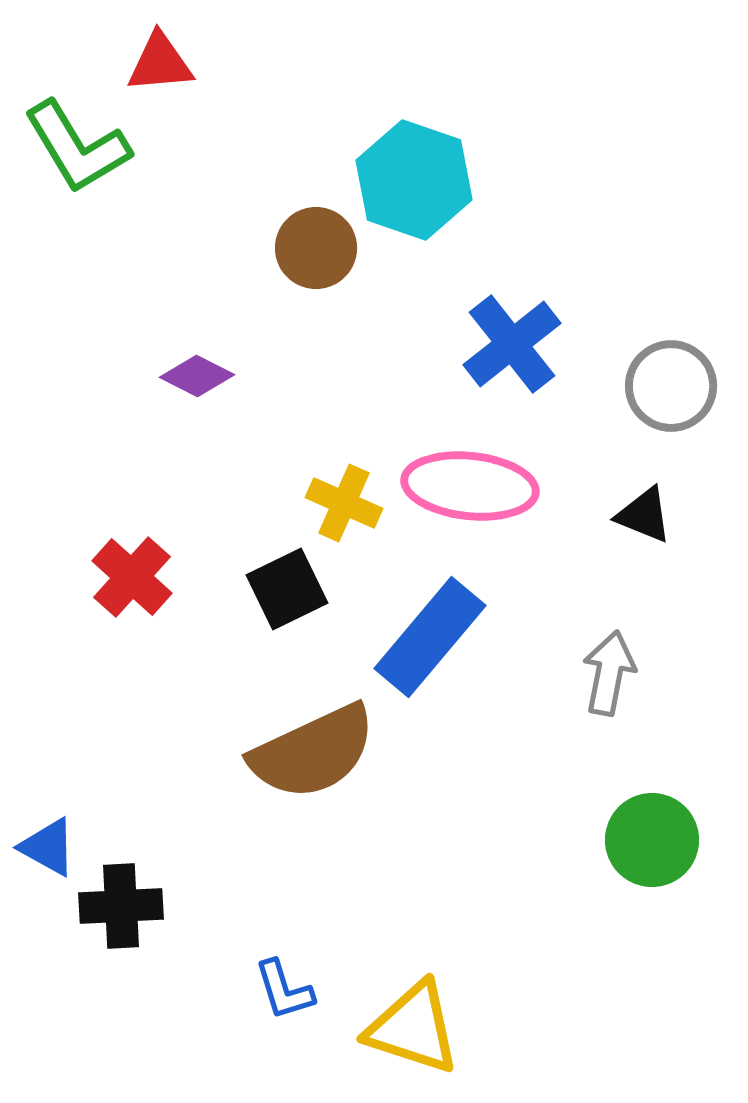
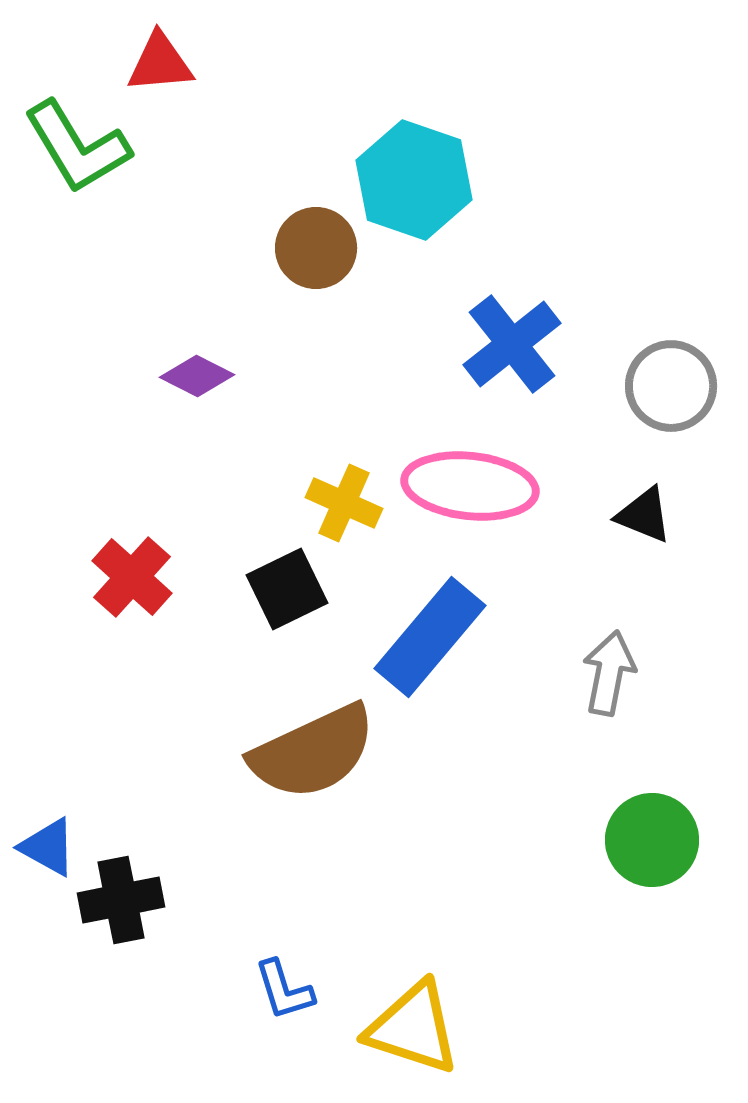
black cross: moved 6 px up; rotated 8 degrees counterclockwise
